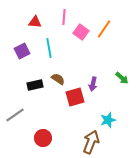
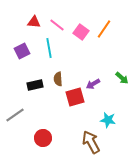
pink line: moved 7 px left, 8 px down; rotated 56 degrees counterclockwise
red triangle: moved 1 px left
brown semicircle: rotated 128 degrees counterclockwise
purple arrow: rotated 48 degrees clockwise
cyan star: rotated 28 degrees clockwise
brown arrow: rotated 50 degrees counterclockwise
